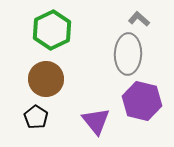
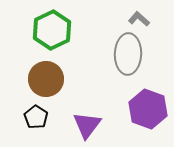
purple hexagon: moved 6 px right, 8 px down; rotated 6 degrees clockwise
purple triangle: moved 9 px left, 4 px down; rotated 16 degrees clockwise
